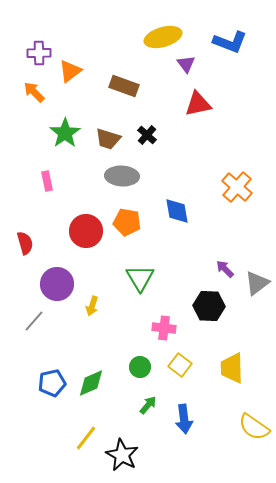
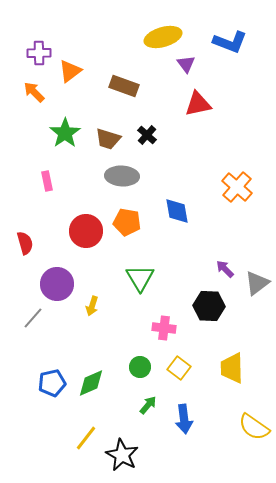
gray line: moved 1 px left, 3 px up
yellow square: moved 1 px left, 3 px down
